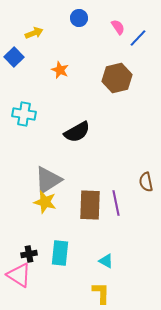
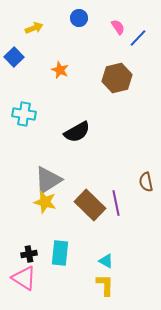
yellow arrow: moved 5 px up
brown rectangle: rotated 48 degrees counterclockwise
pink triangle: moved 5 px right, 3 px down
yellow L-shape: moved 4 px right, 8 px up
